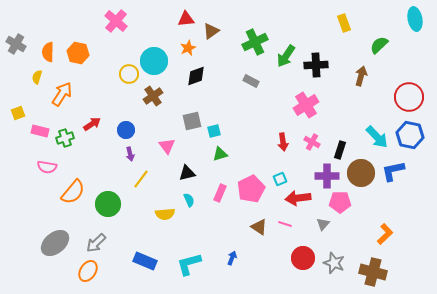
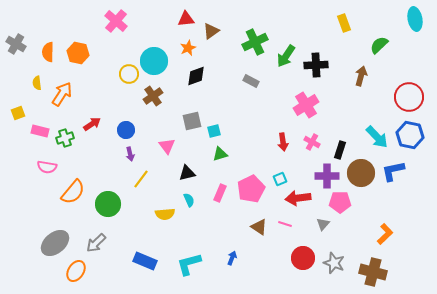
yellow semicircle at (37, 77): moved 6 px down; rotated 24 degrees counterclockwise
orange ellipse at (88, 271): moved 12 px left
